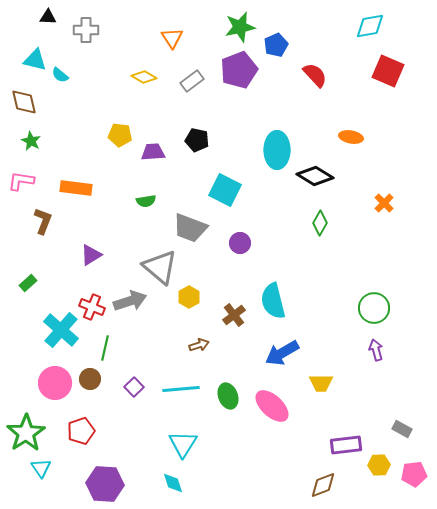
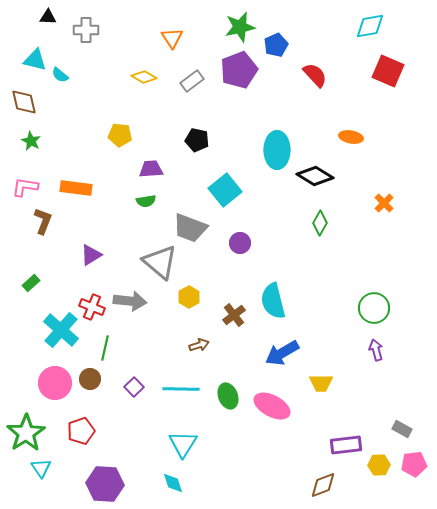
purple trapezoid at (153, 152): moved 2 px left, 17 px down
pink L-shape at (21, 181): moved 4 px right, 6 px down
cyan square at (225, 190): rotated 24 degrees clockwise
gray triangle at (160, 267): moved 5 px up
green rectangle at (28, 283): moved 3 px right
gray arrow at (130, 301): rotated 24 degrees clockwise
cyan line at (181, 389): rotated 6 degrees clockwise
pink ellipse at (272, 406): rotated 15 degrees counterclockwise
pink pentagon at (414, 474): moved 10 px up
